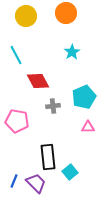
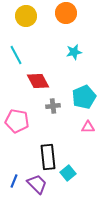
cyan star: moved 2 px right; rotated 21 degrees clockwise
cyan square: moved 2 px left, 1 px down
purple trapezoid: moved 1 px right, 1 px down
